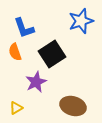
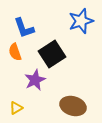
purple star: moved 1 px left, 2 px up
